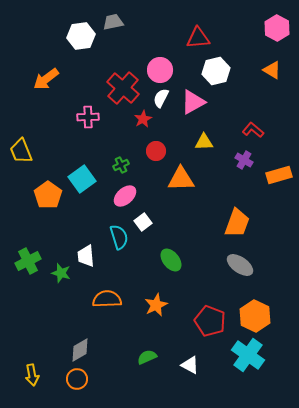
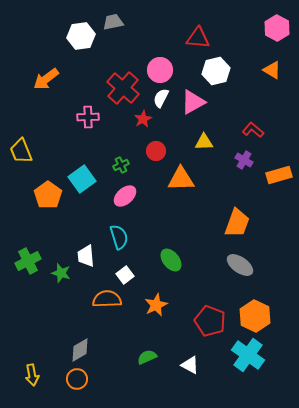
red triangle at (198, 38): rotated 10 degrees clockwise
white square at (143, 222): moved 18 px left, 53 px down
